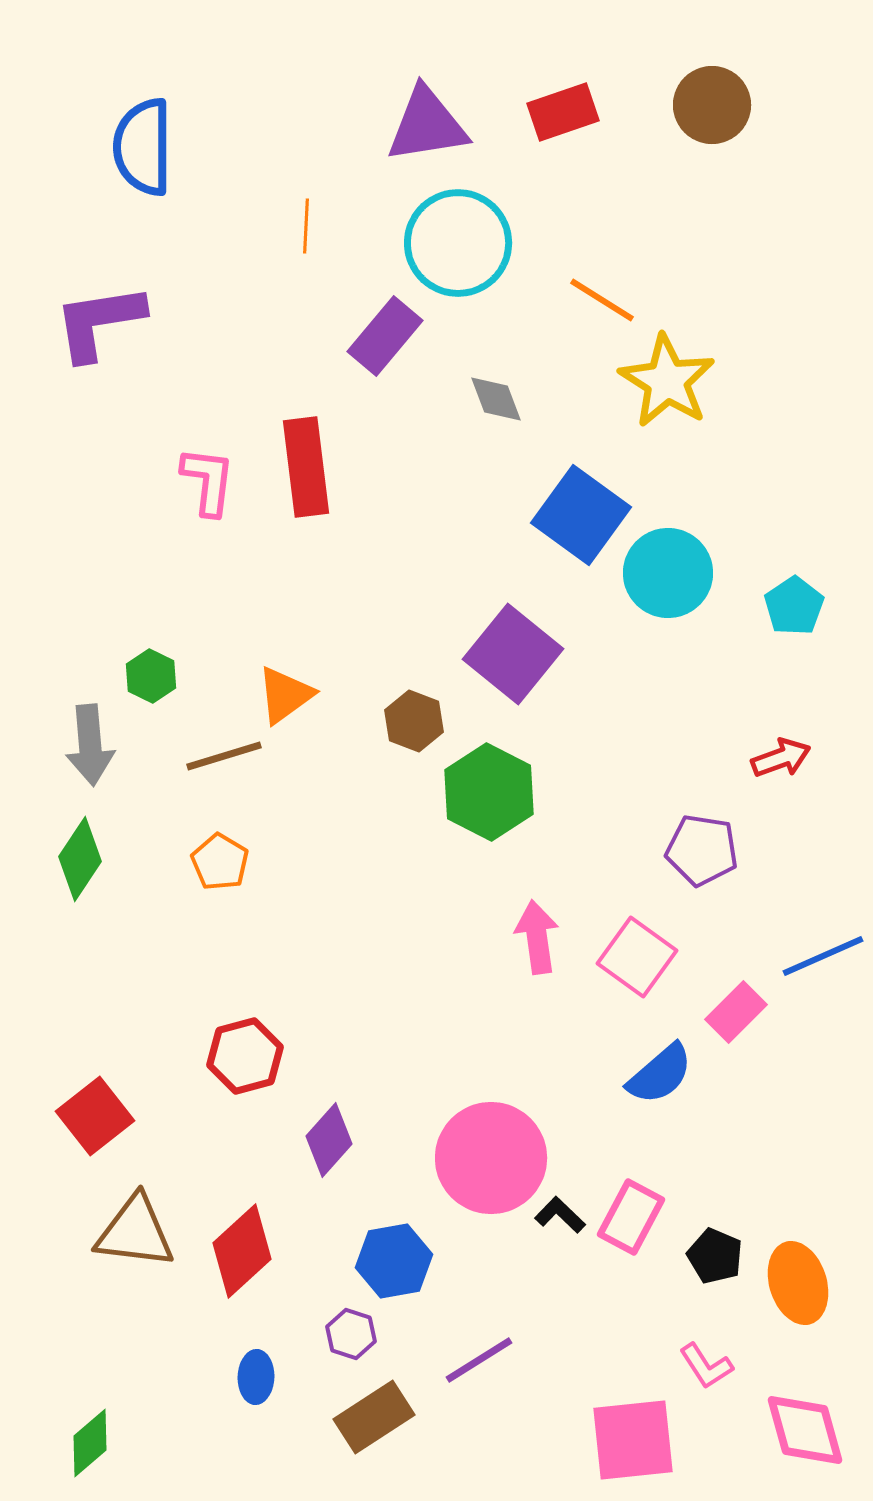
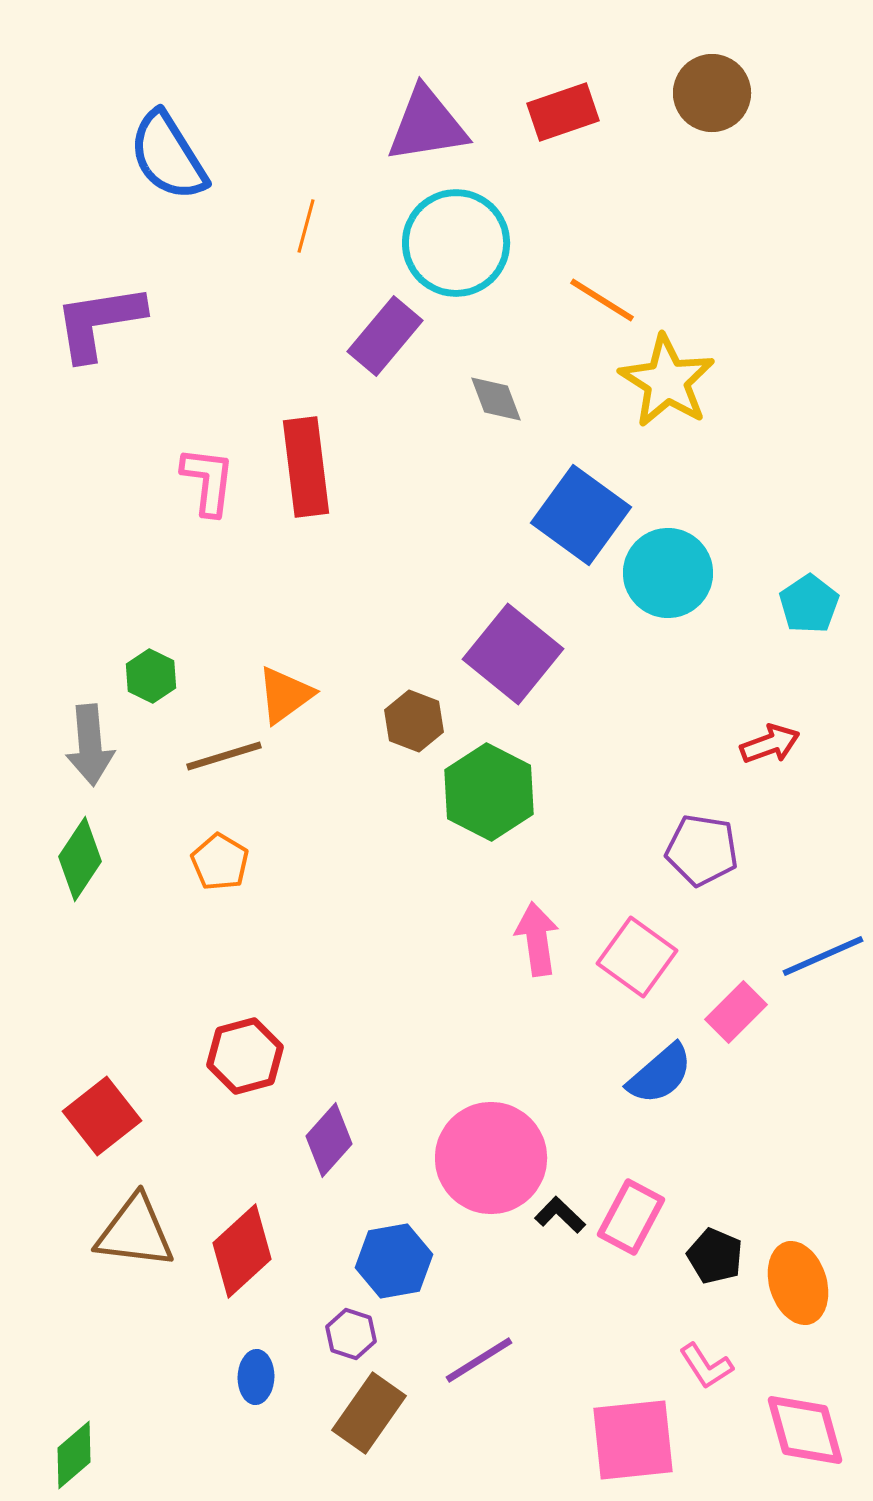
brown circle at (712, 105): moved 12 px up
blue semicircle at (143, 147): moved 25 px right, 9 px down; rotated 32 degrees counterclockwise
orange line at (306, 226): rotated 12 degrees clockwise
cyan circle at (458, 243): moved 2 px left
cyan pentagon at (794, 606): moved 15 px right, 2 px up
red arrow at (781, 758): moved 11 px left, 14 px up
pink arrow at (537, 937): moved 2 px down
red square at (95, 1116): moved 7 px right
brown rectangle at (374, 1417): moved 5 px left, 4 px up; rotated 22 degrees counterclockwise
green diamond at (90, 1443): moved 16 px left, 12 px down
